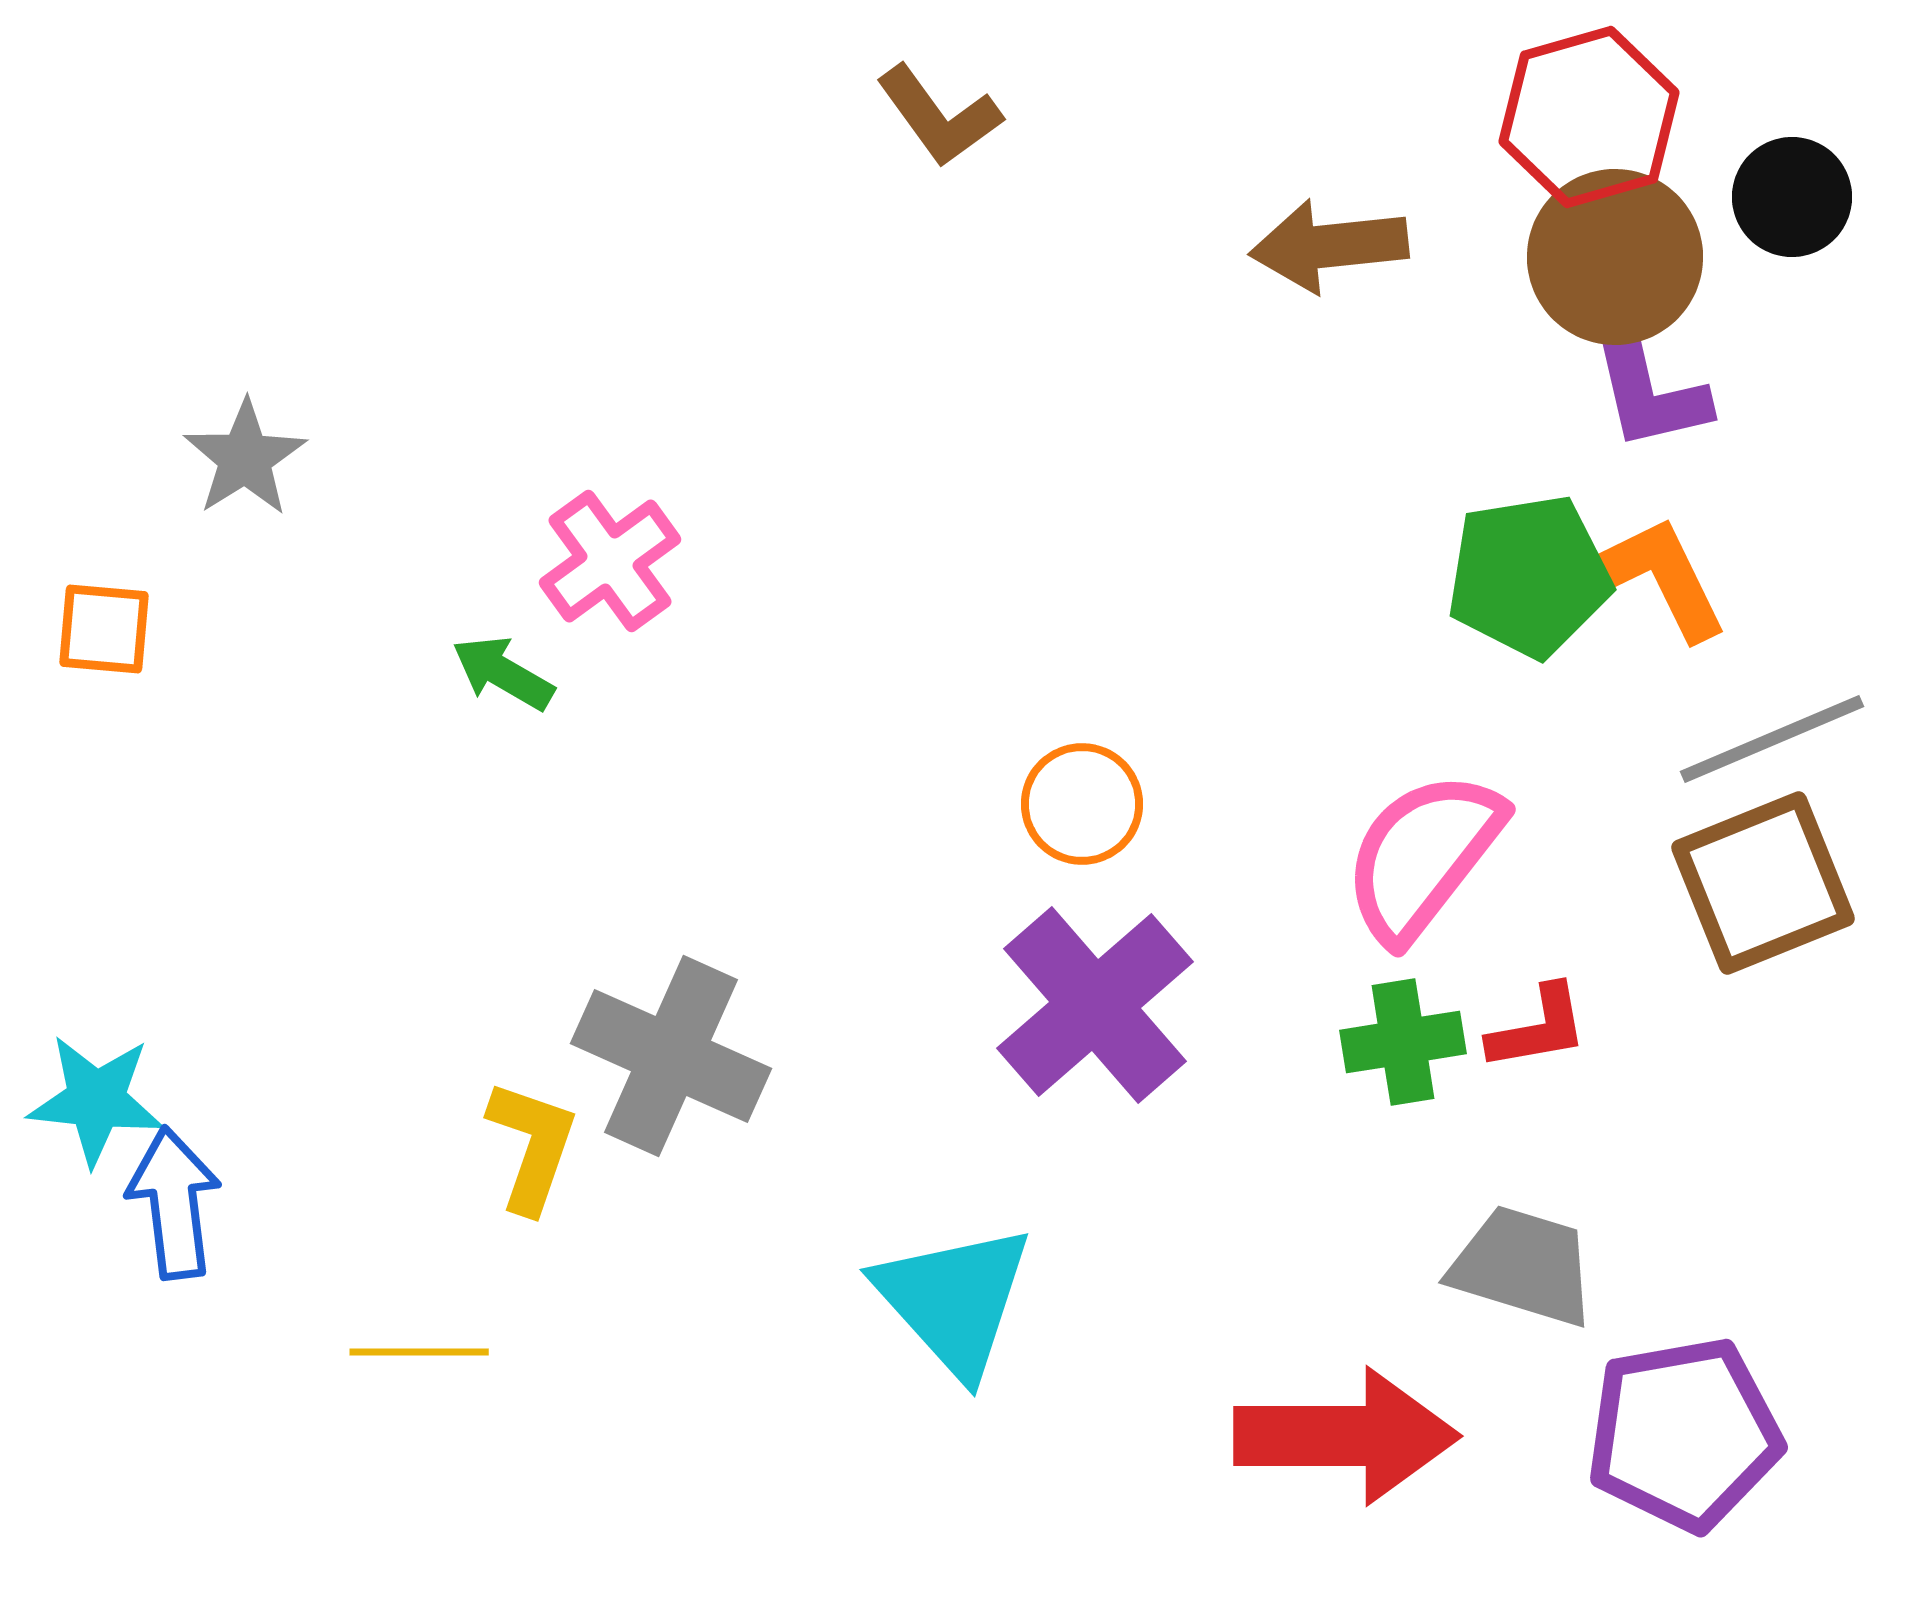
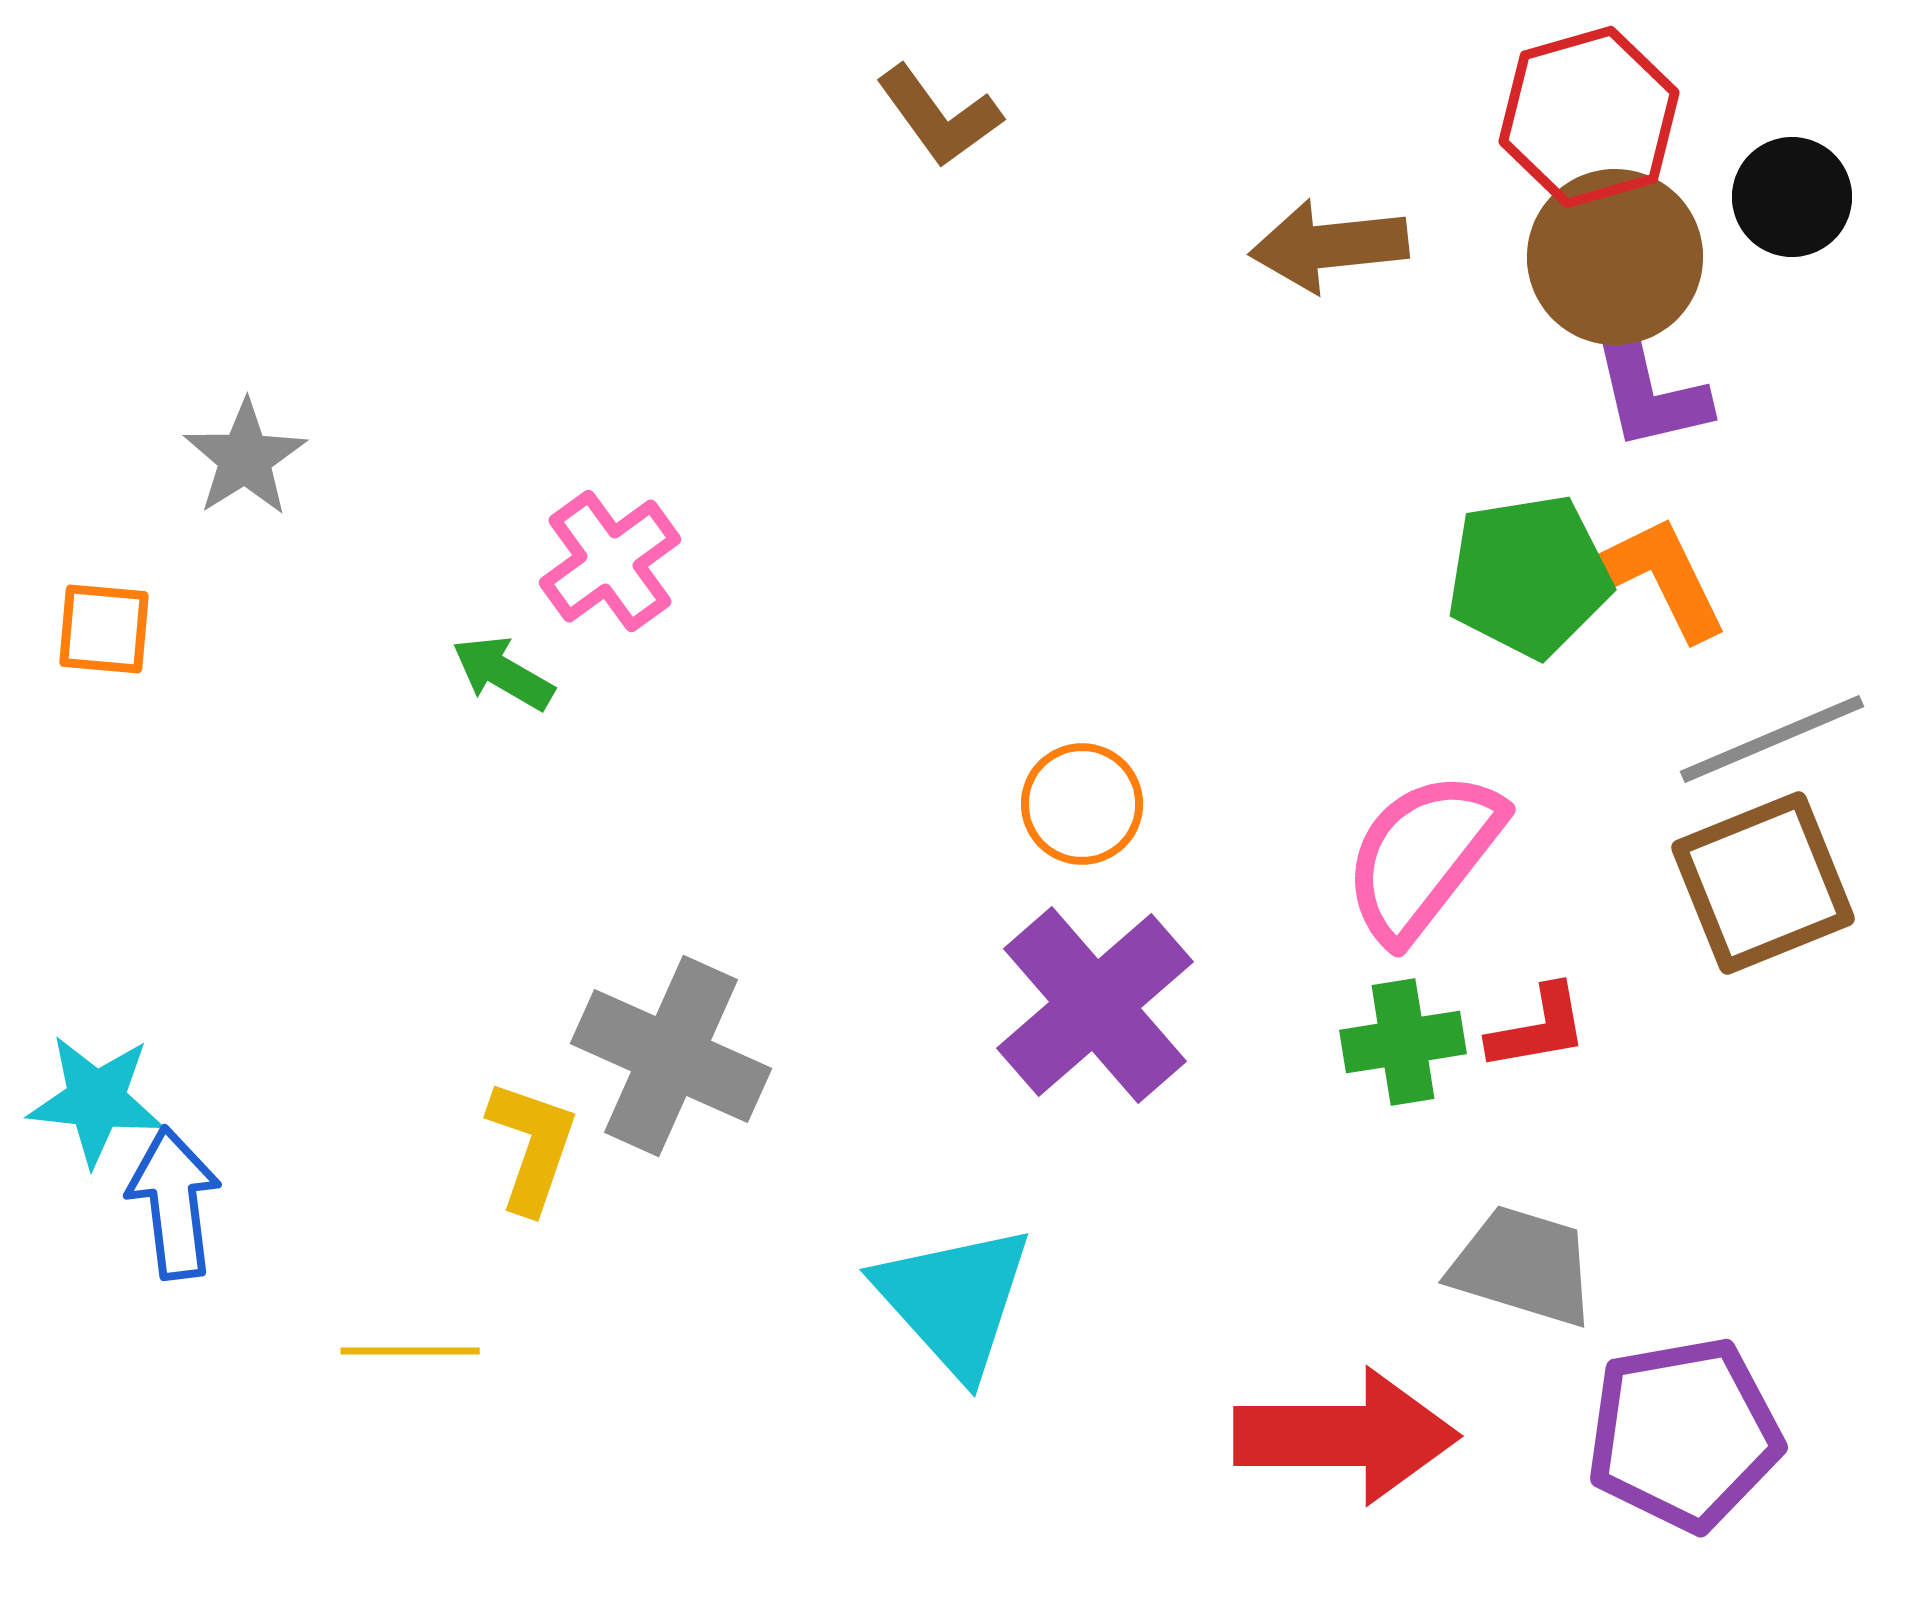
yellow line: moved 9 px left, 1 px up
